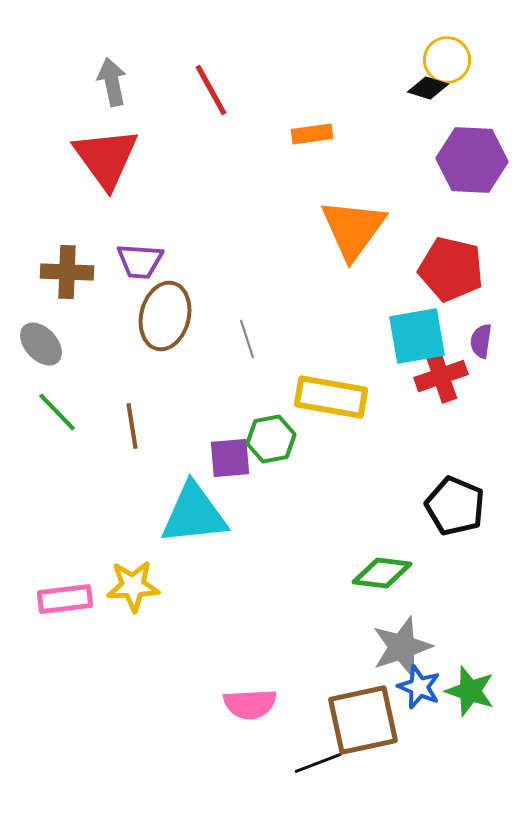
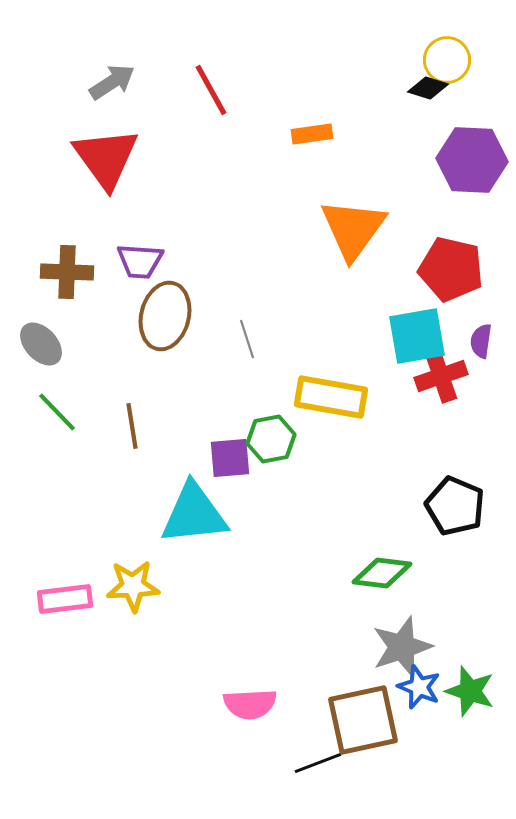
gray arrow: rotated 69 degrees clockwise
